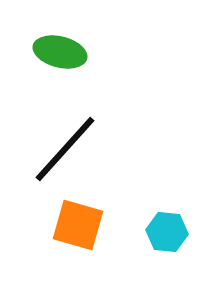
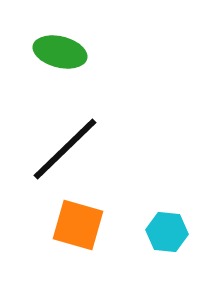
black line: rotated 4 degrees clockwise
